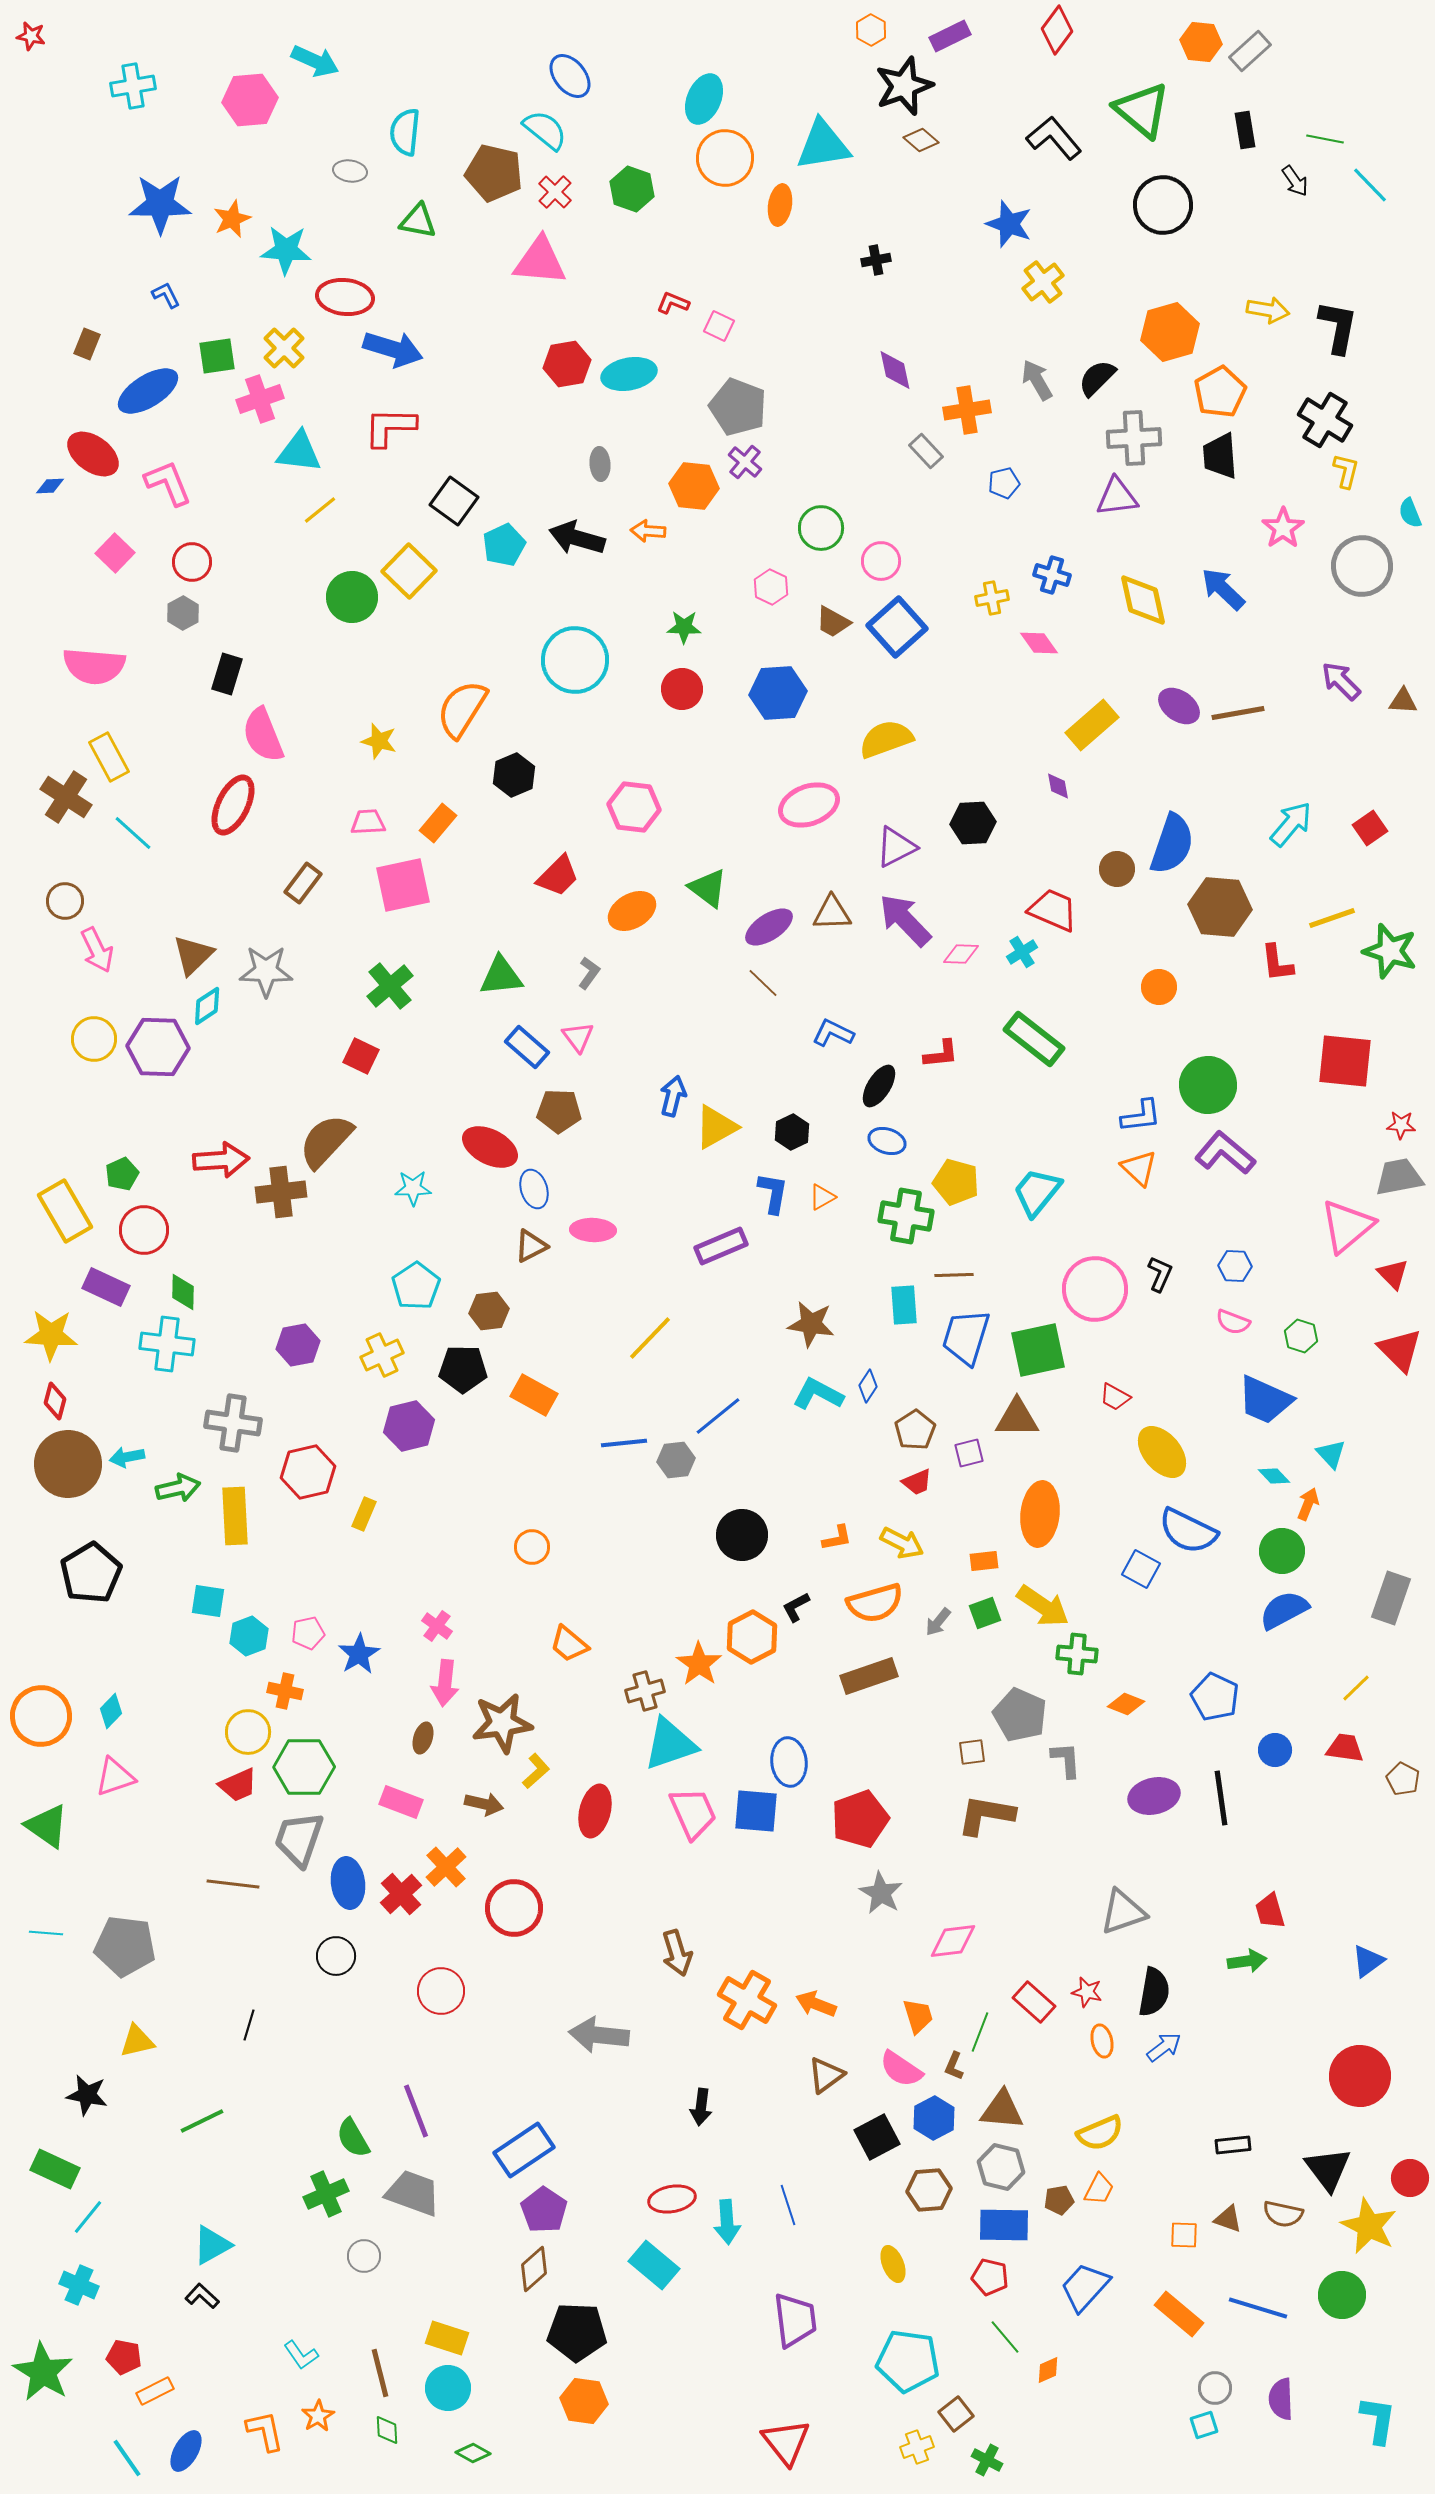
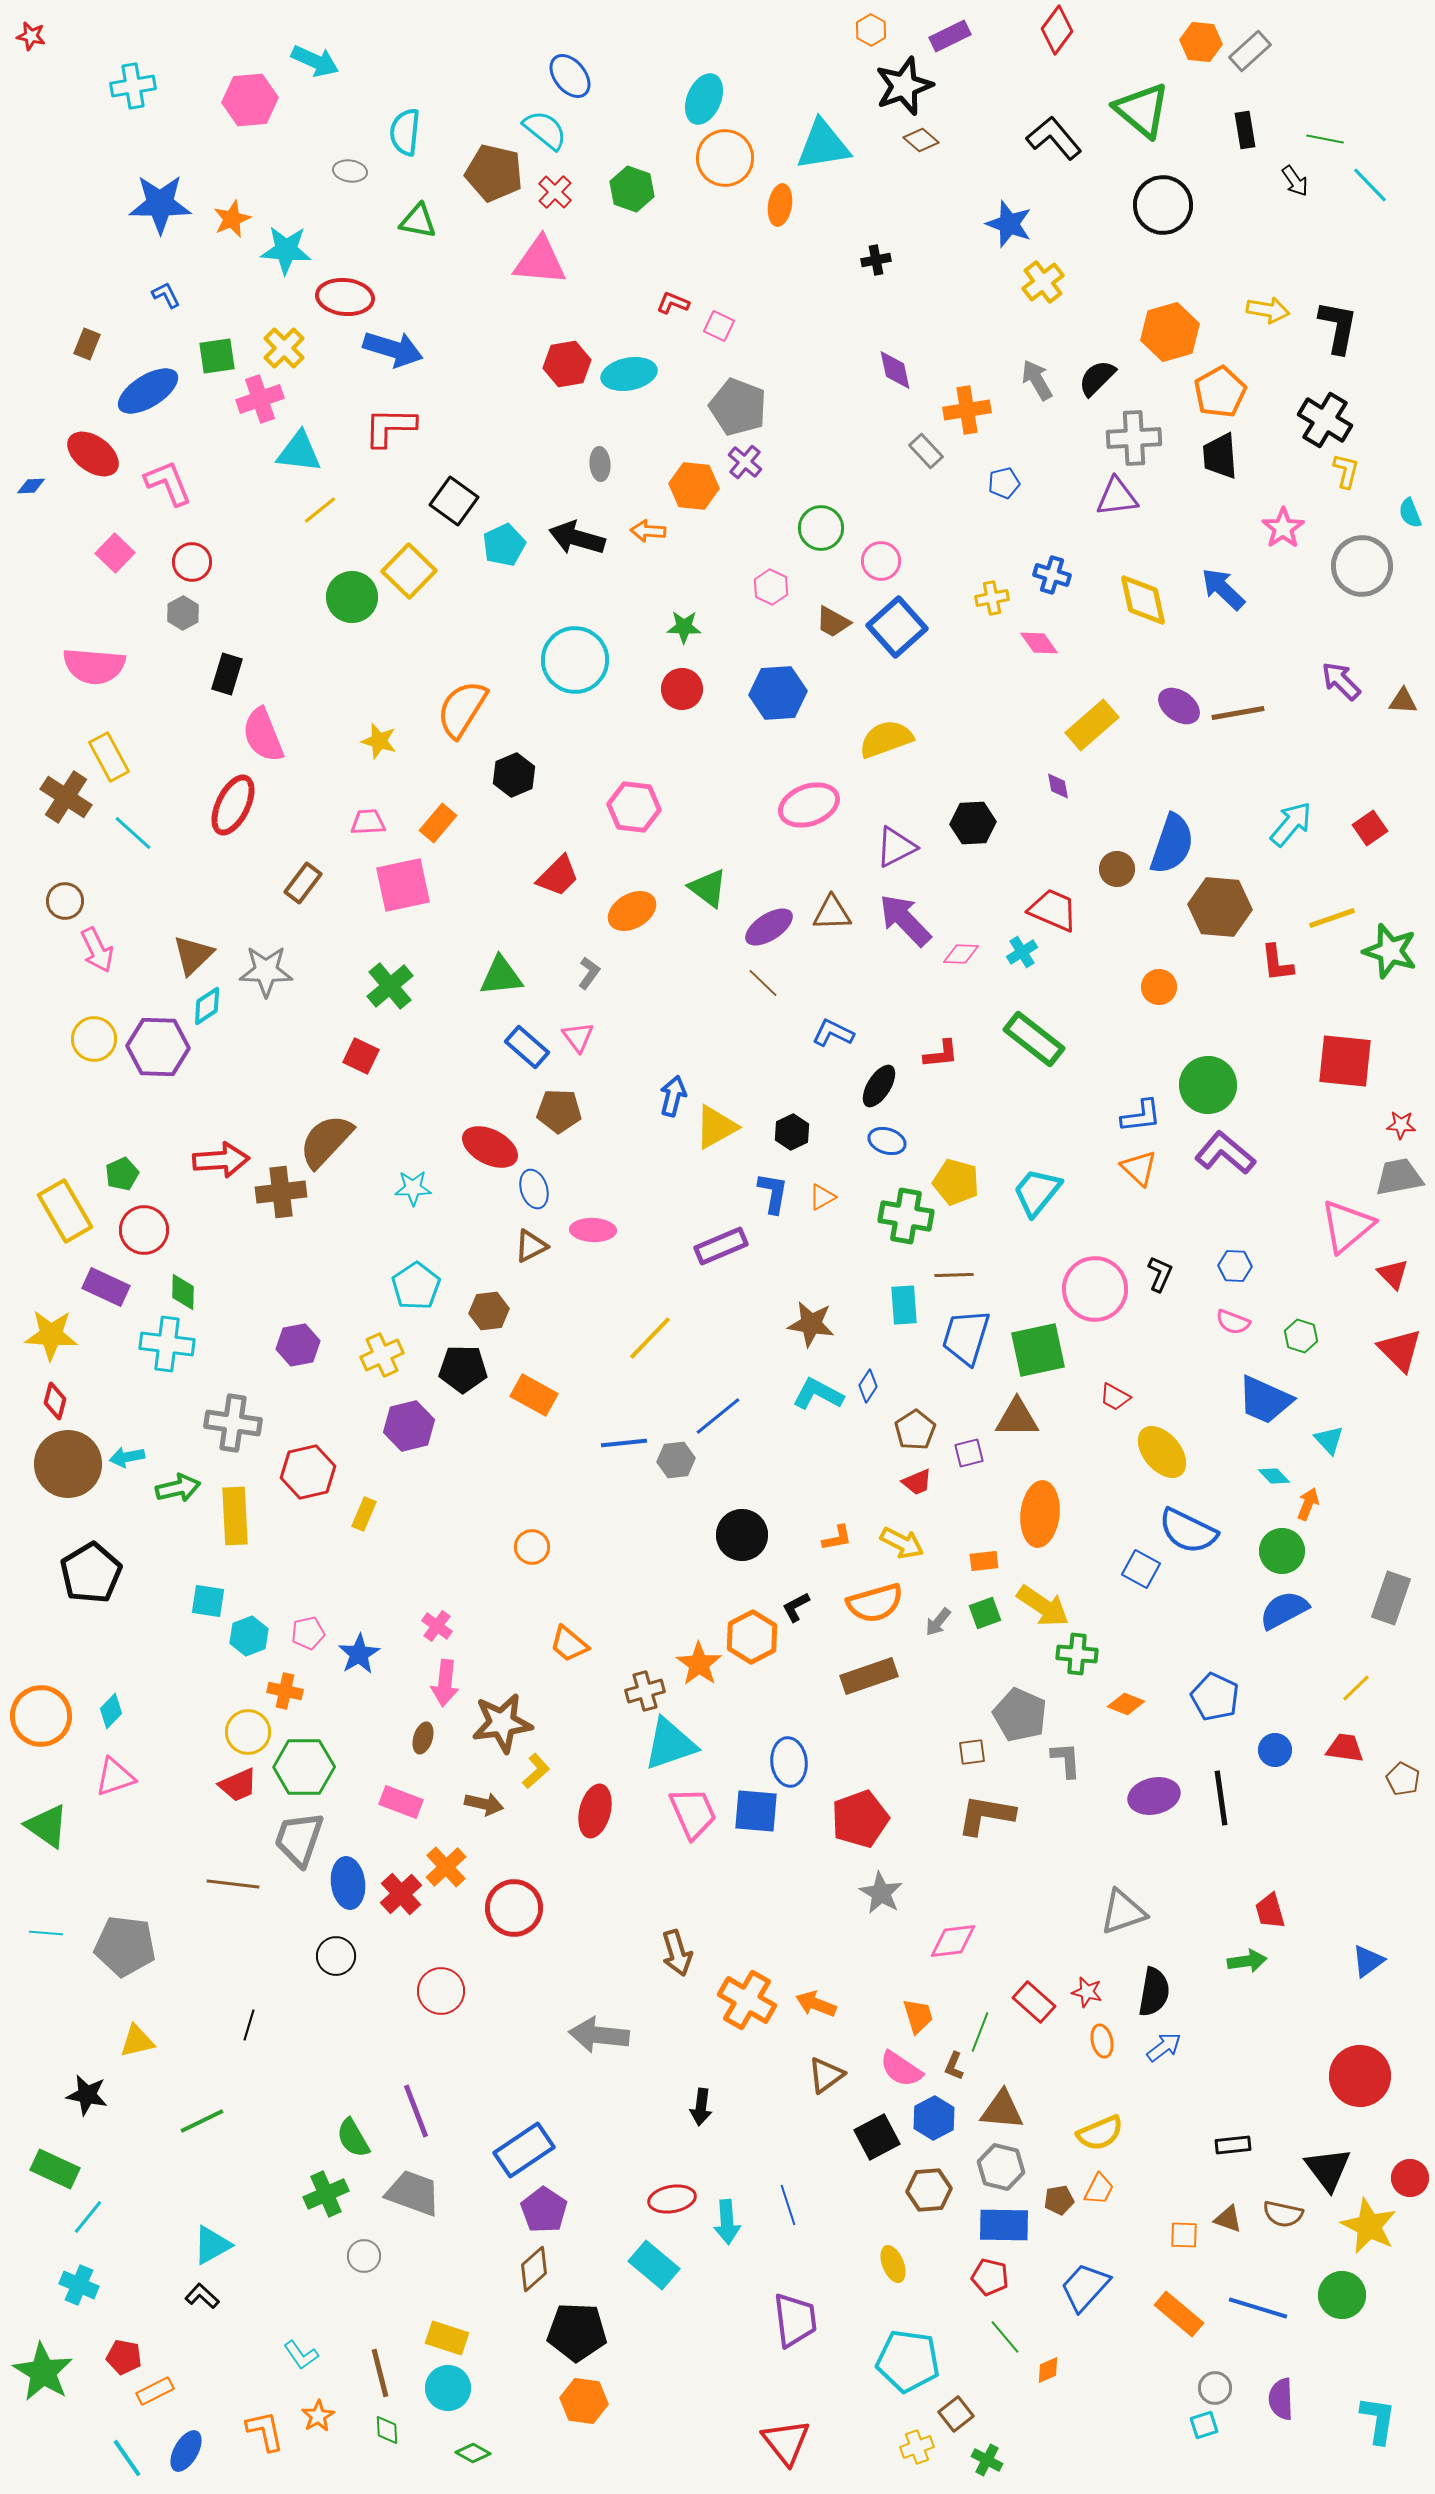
blue diamond at (50, 486): moved 19 px left
cyan triangle at (1331, 1454): moved 2 px left, 14 px up
